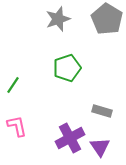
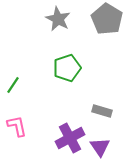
gray star: rotated 25 degrees counterclockwise
